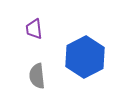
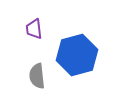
blue hexagon: moved 8 px left, 2 px up; rotated 12 degrees clockwise
